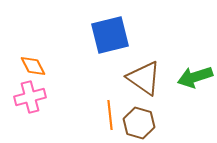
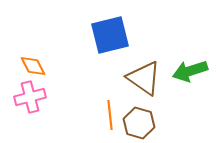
green arrow: moved 5 px left, 6 px up
